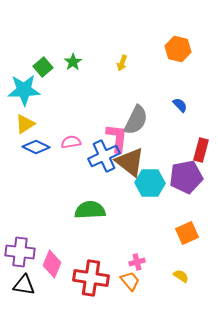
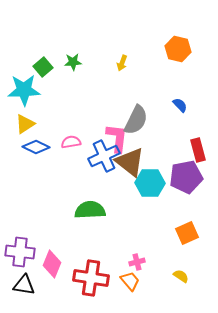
green star: rotated 30 degrees clockwise
red rectangle: moved 3 px left; rotated 30 degrees counterclockwise
